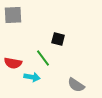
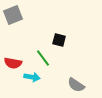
gray square: rotated 18 degrees counterclockwise
black square: moved 1 px right, 1 px down
